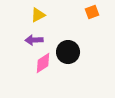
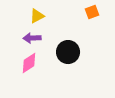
yellow triangle: moved 1 px left, 1 px down
purple arrow: moved 2 px left, 2 px up
pink diamond: moved 14 px left
